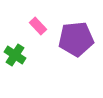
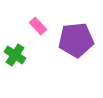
purple pentagon: moved 1 px down
